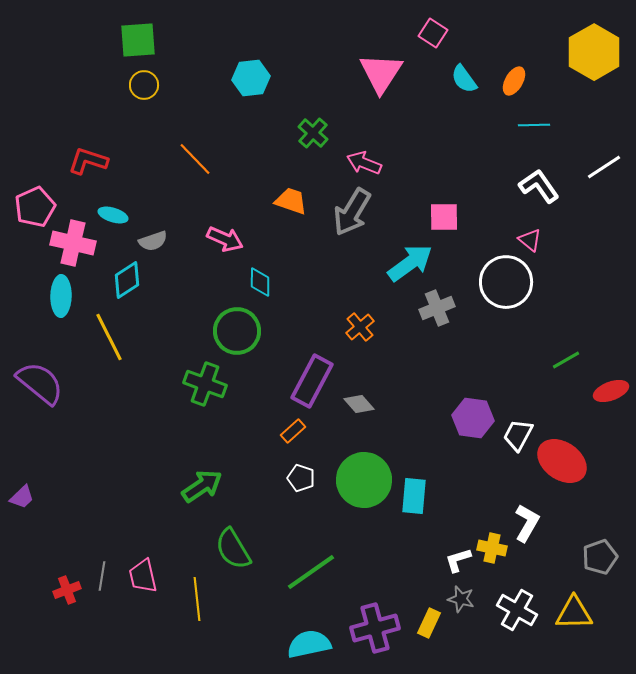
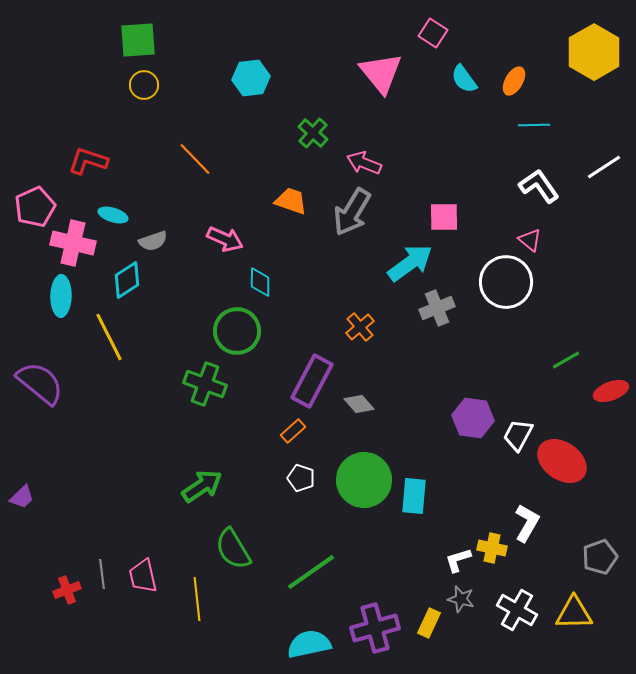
pink triangle at (381, 73): rotated 12 degrees counterclockwise
gray line at (102, 576): moved 2 px up; rotated 16 degrees counterclockwise
